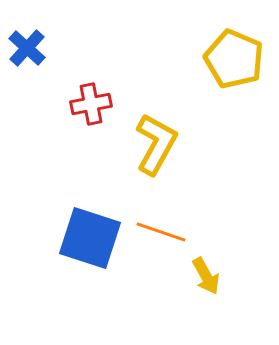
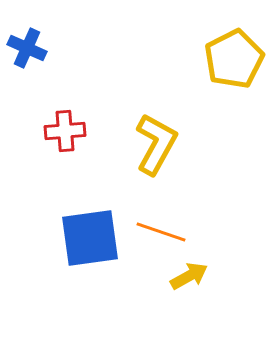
blue cross: rotated 18 degrees counterclockwise
yellow pentagon: rotated 22 degrees clockwise
red cross: moved 26 px left, 27 px down; rotated 6 degrees clockwise
blue square: rotated 26 degrees counterclockwise
yellow arrow: moved 17 px left; rotated 90 degrees counterclockwise
